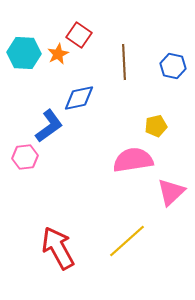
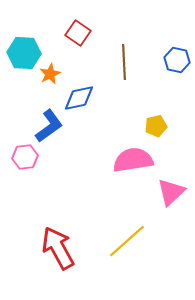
red square: moved 1 px left, 2 px up
orange star: moved 8 px left, 20 px down
blue hexagon: moved 4 px right, 6 px up
